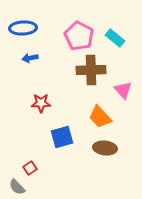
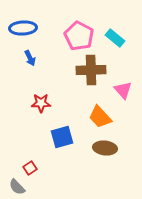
blue arrow: rotated 105 degrees counterclockwise
